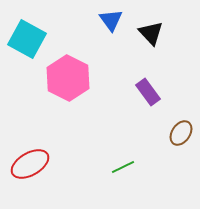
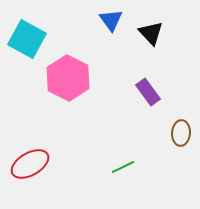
brown ellipse: rotated 30 degrees counterclockwise
